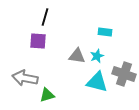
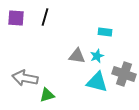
purple square: moved 22 px left, 23 px up
